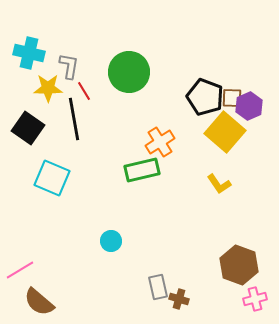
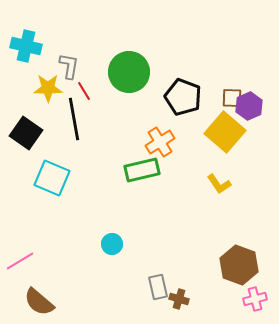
cyan cross: moved 3 px left, 7 px up
black pentagon: moved 22 px left
black square: moved 2 px left, 5 px down
cyan circle: moved 1 px right, 3 px down
pink line: moved 9 px up
